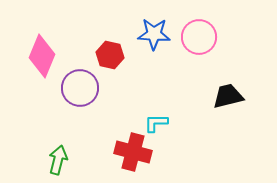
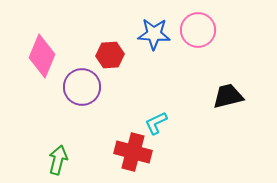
pink circle: moved 1 px left, 7 px up
red hexagon: rotated 16 degrees counterclockwise
purple circle: moved 2 px right, 1 px up
cyan L-shape: rotated 25 degrees counterclockwise
